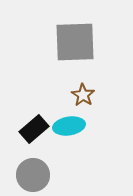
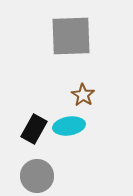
gray square: moved 4 px left, 6 px up
black rectangle: rotated 20 degrees counterclockwise
gray circle: moved 4 px right, 1 px down
